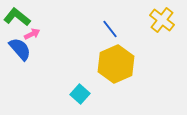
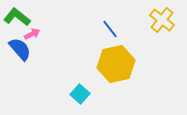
yellow hexagon: rotated 12 degrees clockwise
